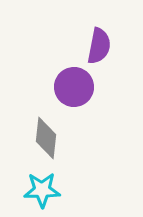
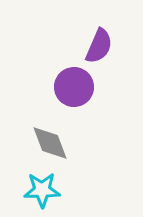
purple semicircle: rotated 12 degrees clockwise
gray diamond: moved 4 px right, 5 px down; rotated 27 degrees counterclockwise
